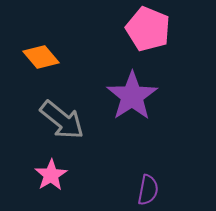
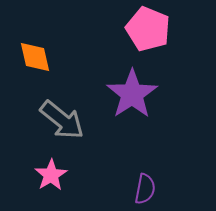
orange diamond: moved 6 px left; rotated 27 degrees clockwise
purple star: moved 2 px up
purple semicircle: moved 3 px left, 1 px up
